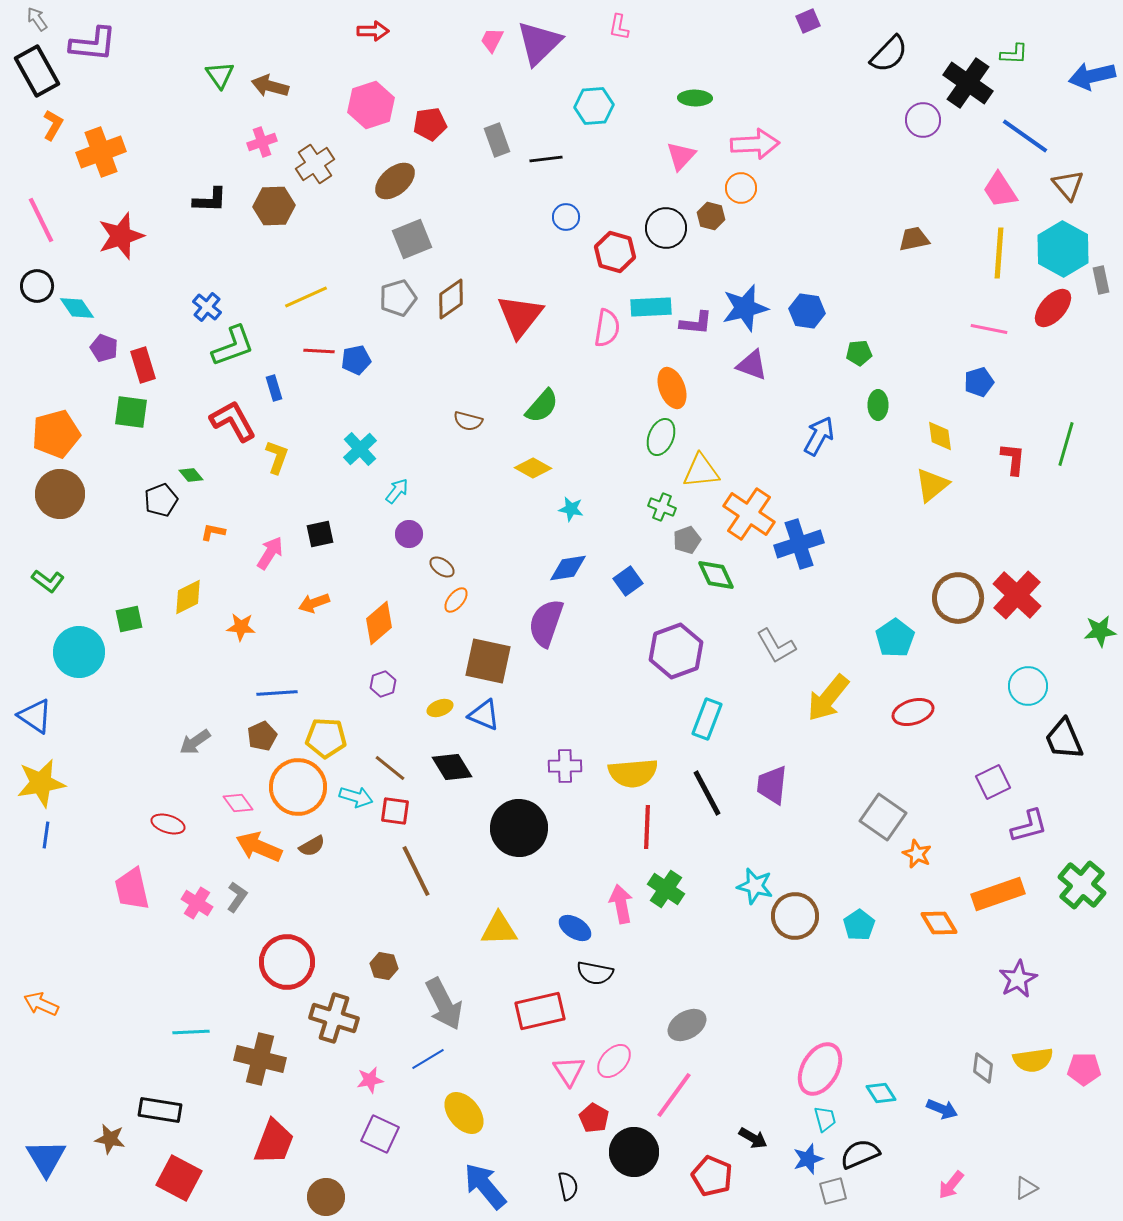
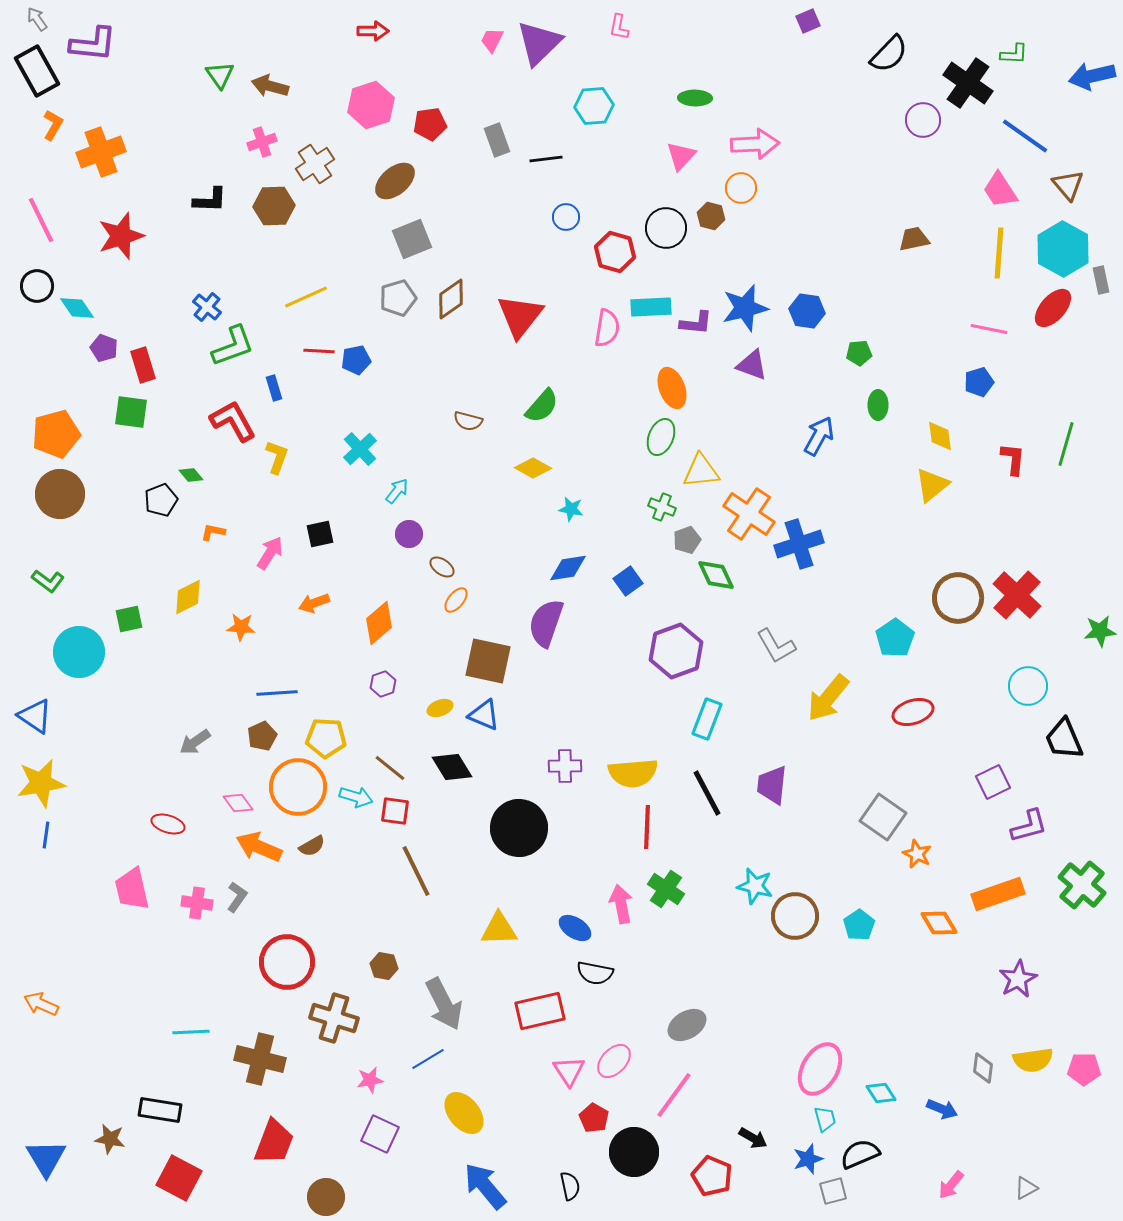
pink cross at (197, 903): rotated 24 degrees counterclockwise
black semicircle at (568, 1186): moved 2 px right
